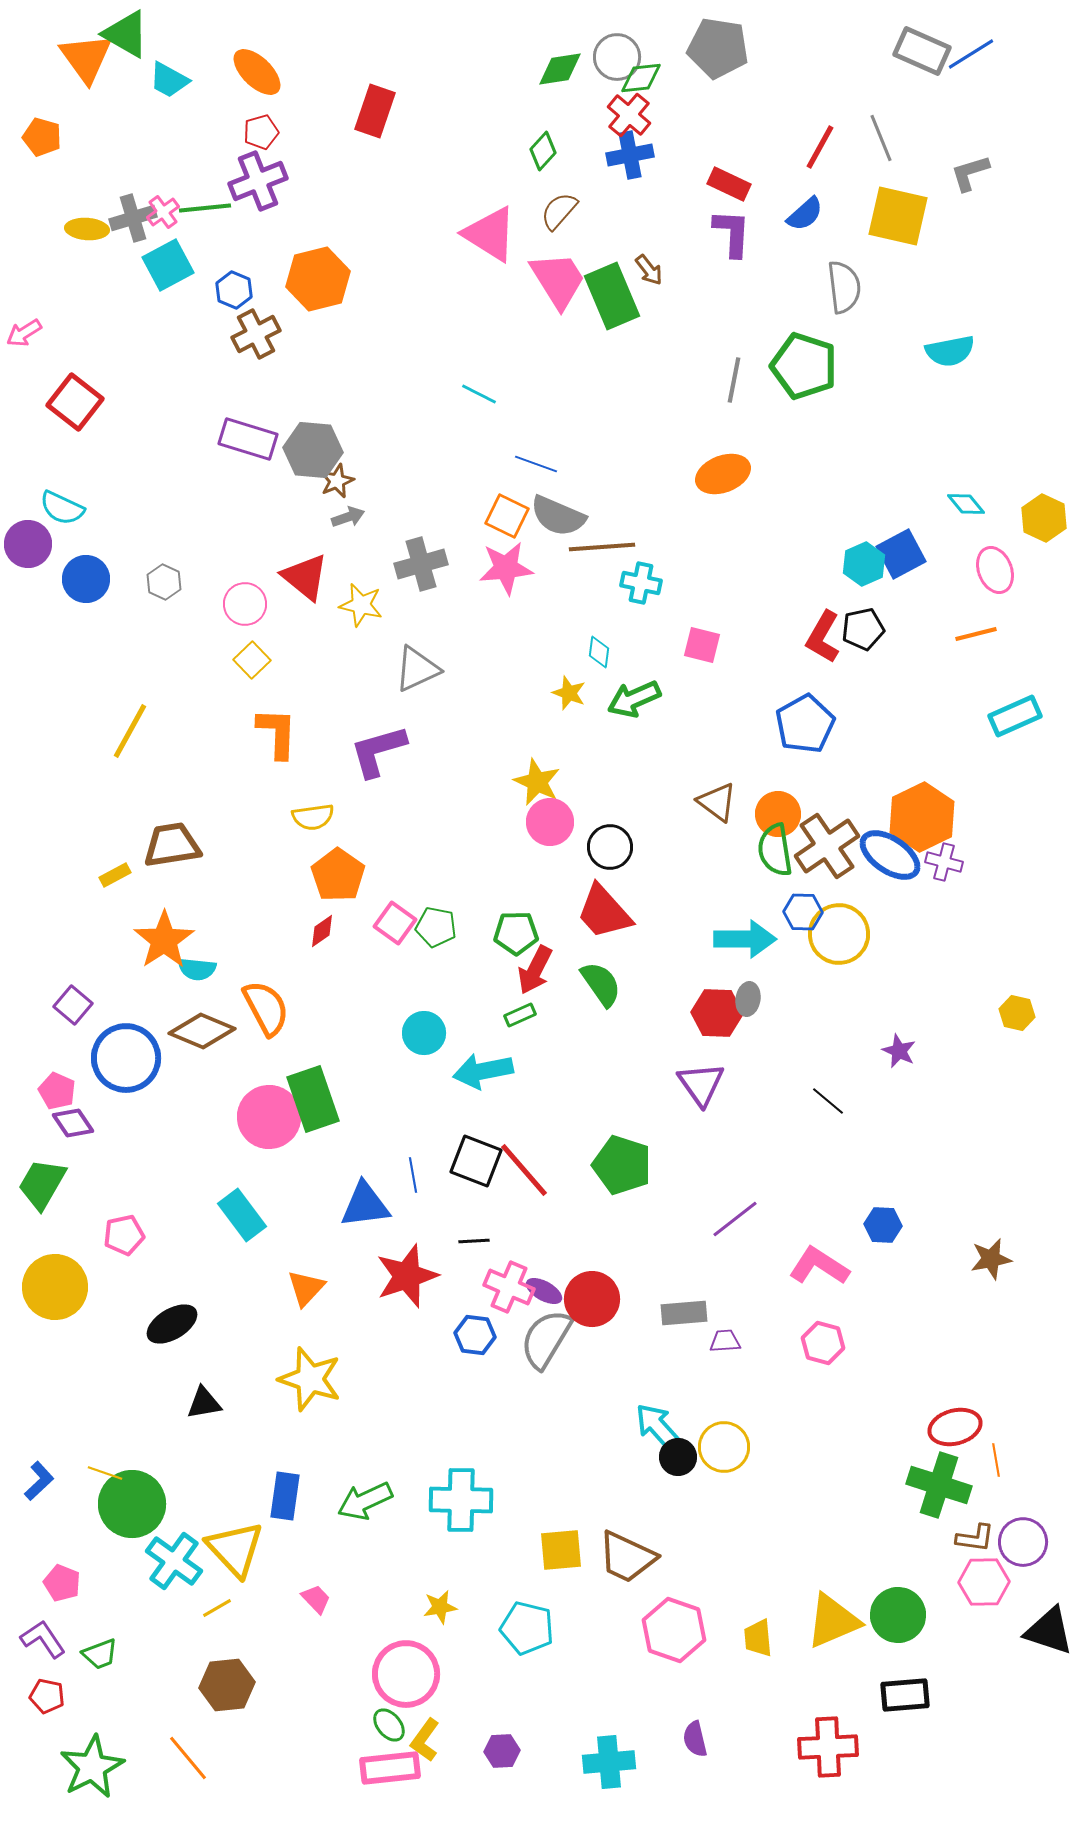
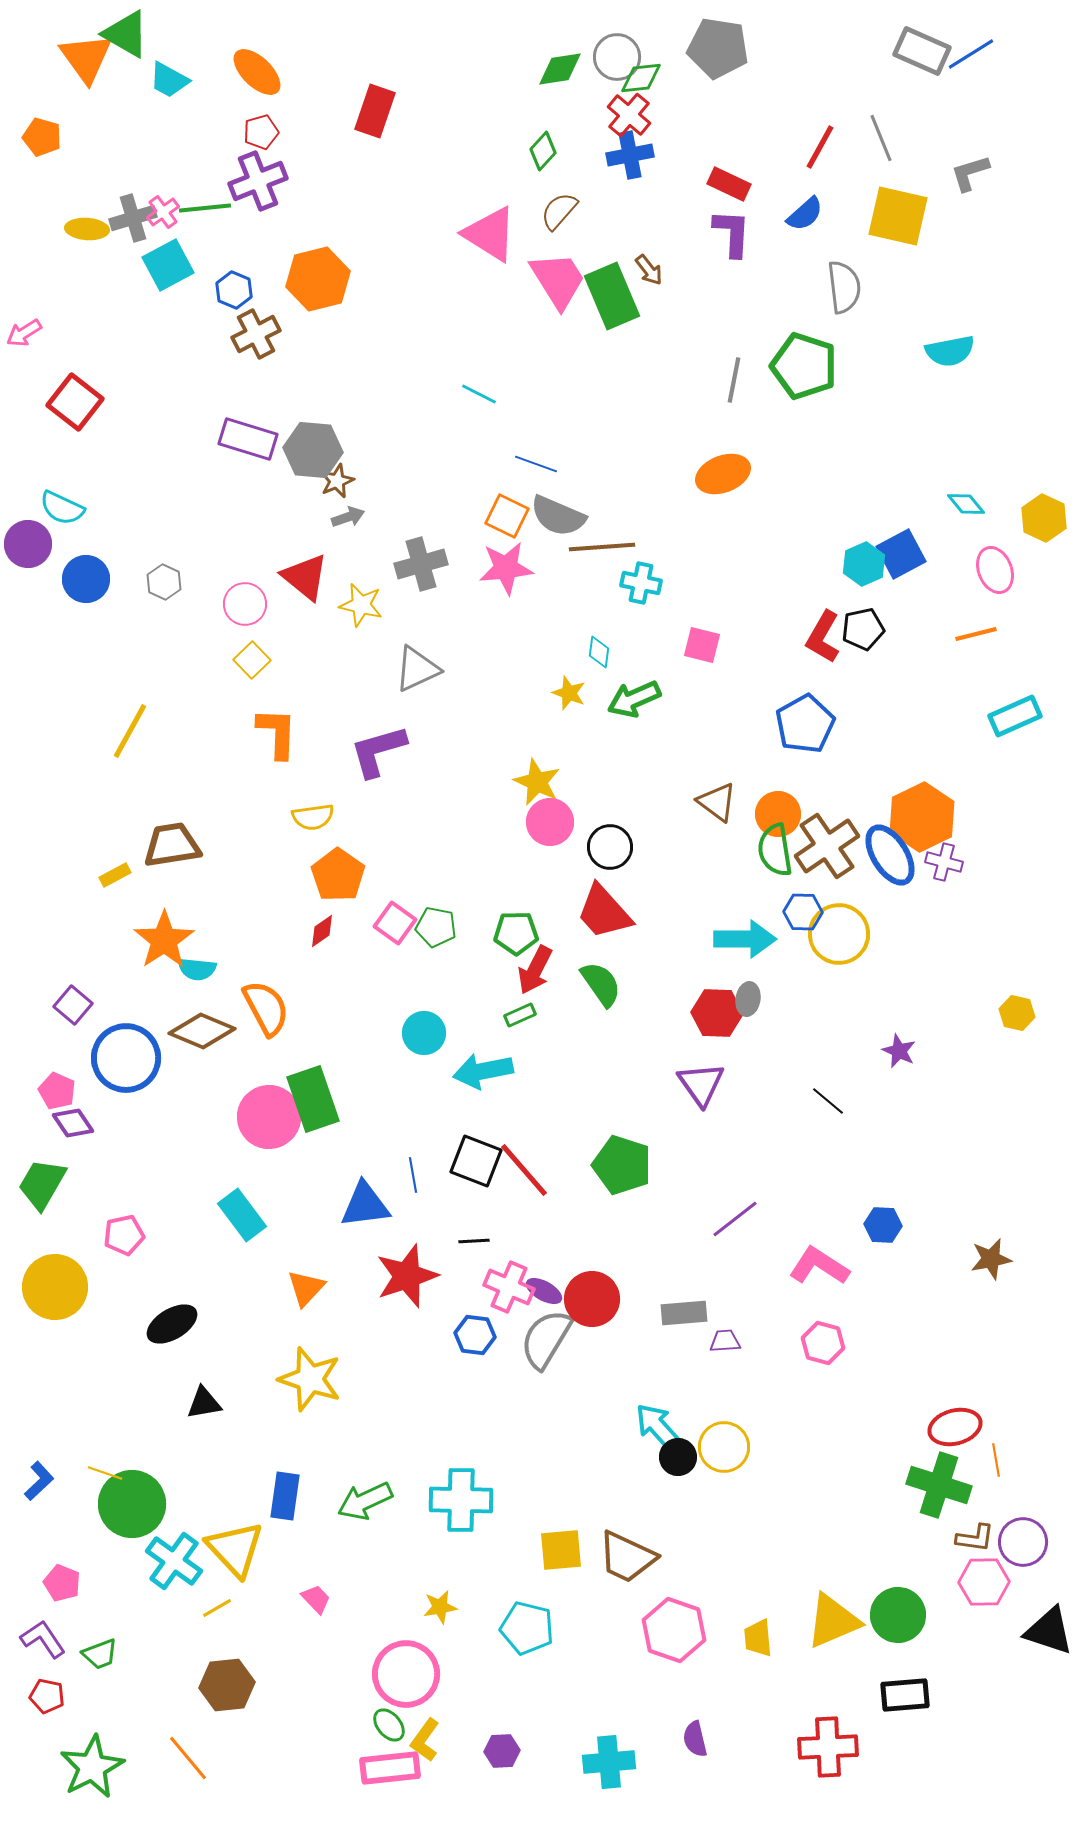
blue ellipse at (890, 855): rotated 24 degrees clockwise
